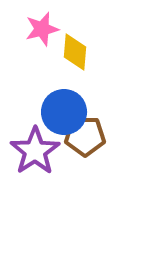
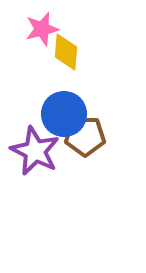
yellow diamond: moved 9 px left
blue circle: moved 2 px down
purple star: rotated 12 degrees counterclockwise
